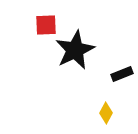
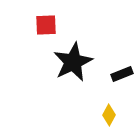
black star: moved 2 px left, 12 px down
yellow diamond: moved 3 px right, 2 px down
